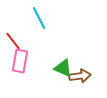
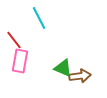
red line: moved 1 px right, 1 px up
